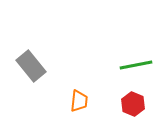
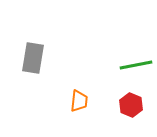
gray rectangle: moved 2 px right, 8 px up; rotated 48 degrees clockwise
red hexagon: moved 2 px left, 1 px down
